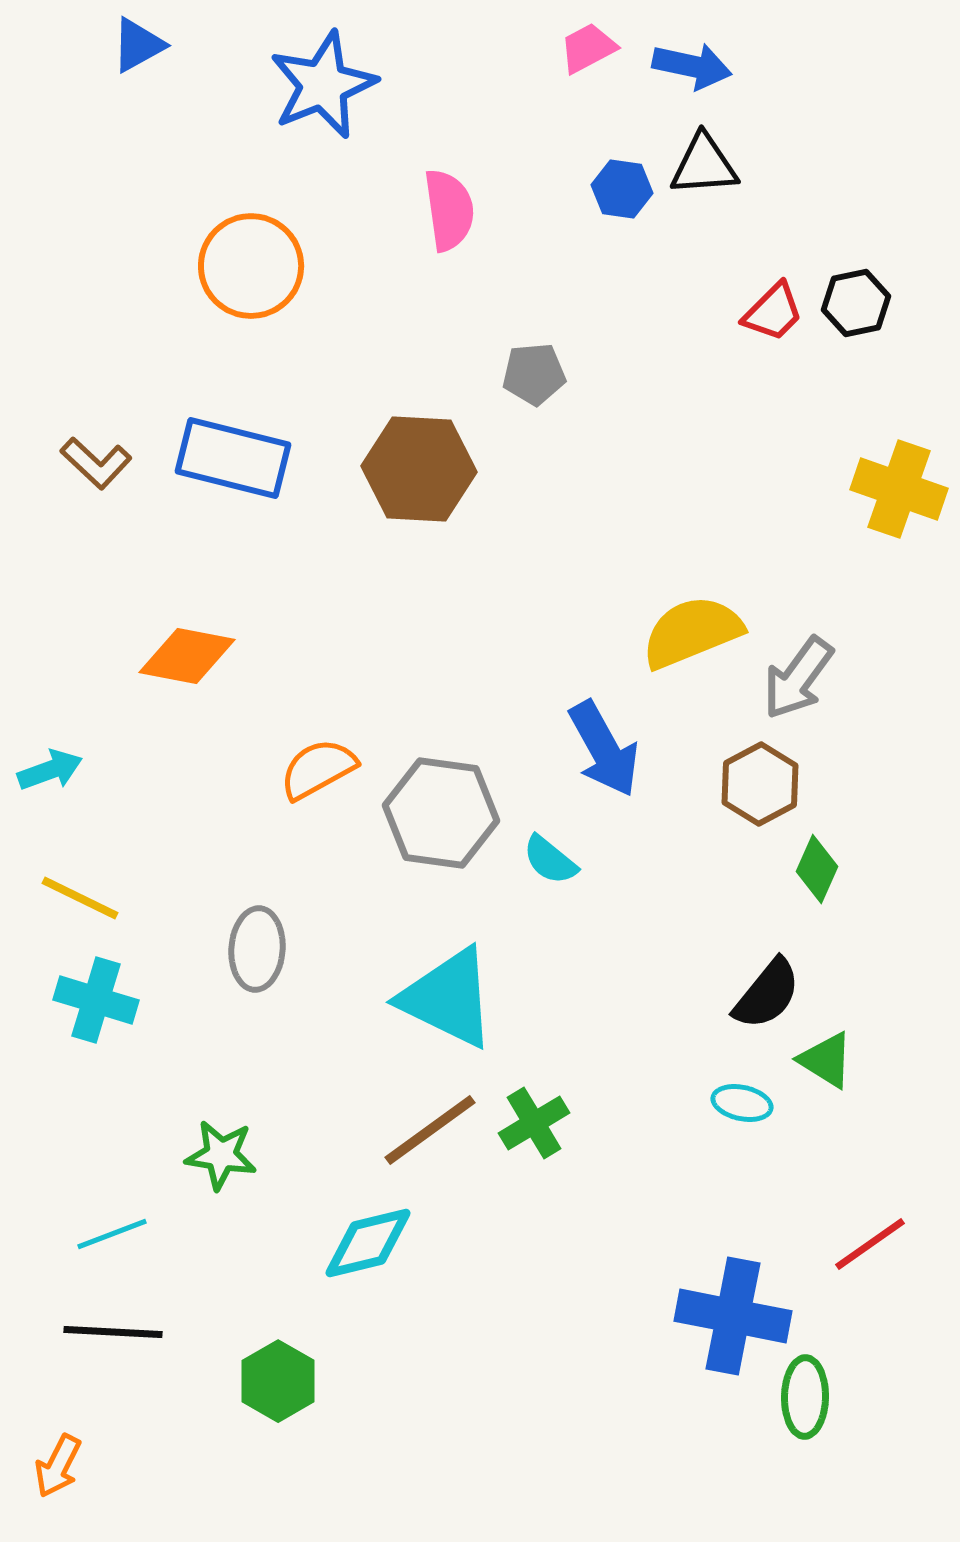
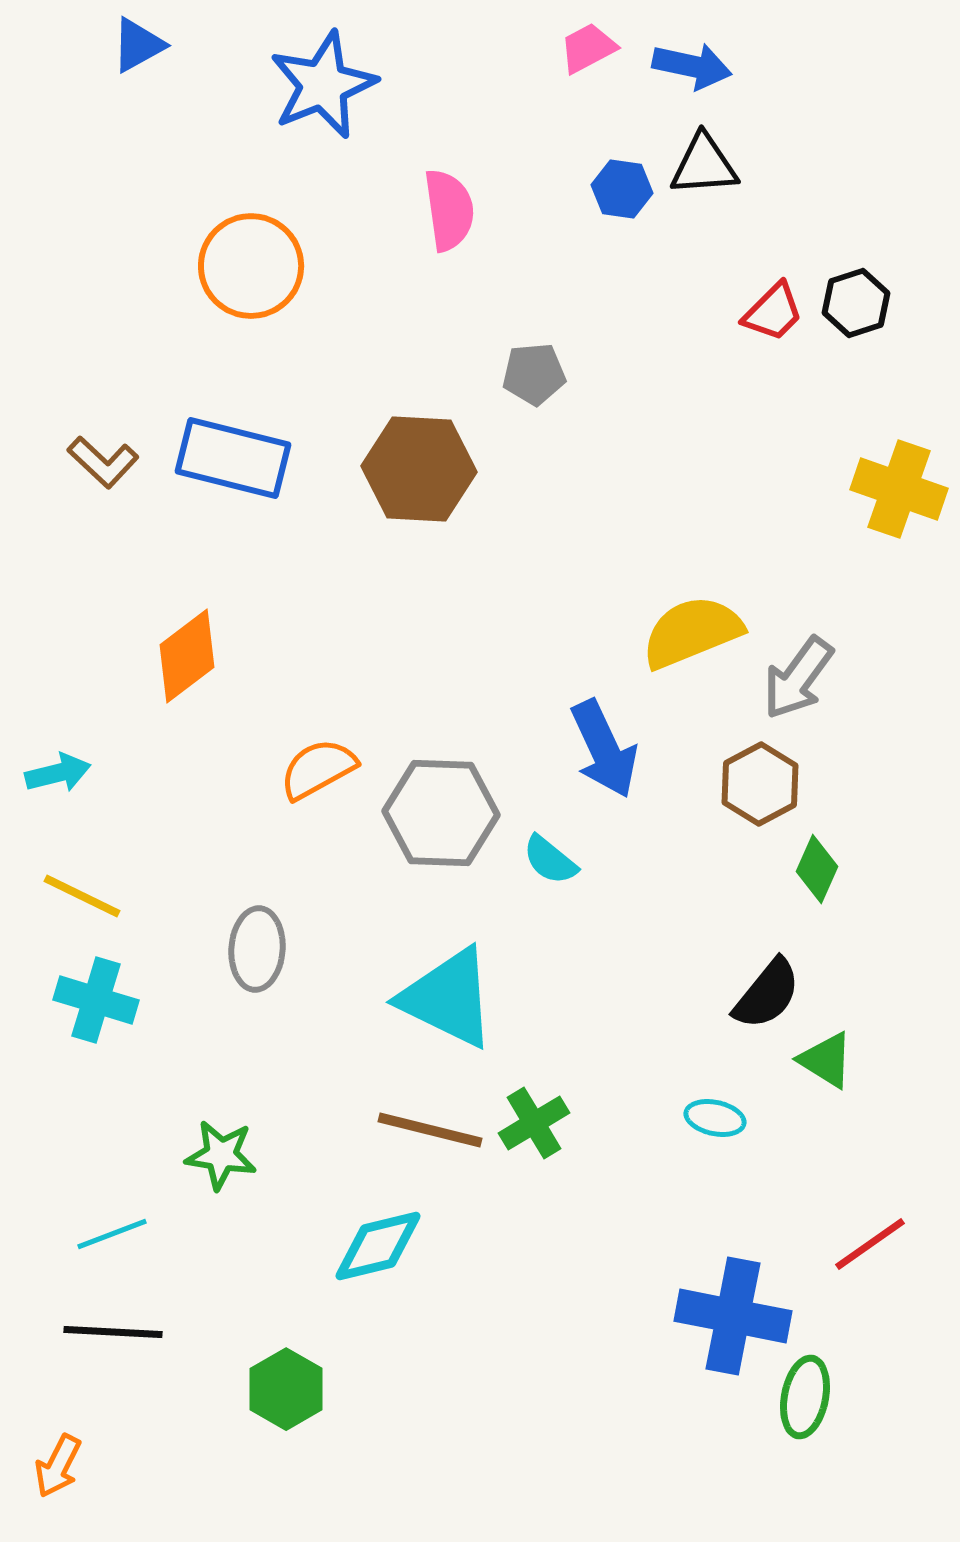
black hexagon at (856, 303): rotated 6 degrees counterclockwise
brown L-shape at (96, 463): moved 7 px right, 1 px up
orange diamond at (187, 656): rotated 48 degrees counterclockwise
blue arrow at (604, 749): rotated 4 degrees clockwise
cyan arrow at (50, 770): moved 8 px right, 3 px down; rotated 6 degrees clockwise
gray hexagon at (441, 813): rotated 6 degrees counterclockwise
yellow line at (80, 898): moved 2 px right, 2 px up
cyan ellipse at (742, 1103): moved 27 px left, 15 px down
brown line at (430, 1130): rotated 50 degrees clockwise
cyan diamond at (368, 1243): moved 10 px right, 3 px down
green hexagon at (278, 1381): moved 8 px right, 8 px down
green ellipse at (805, 1397): rotated 10 degrees clockwise
